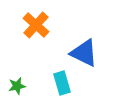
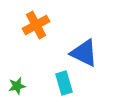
orange cross: rotated 20 degrees clockwise
cyan rectangle: moved 2 px right
